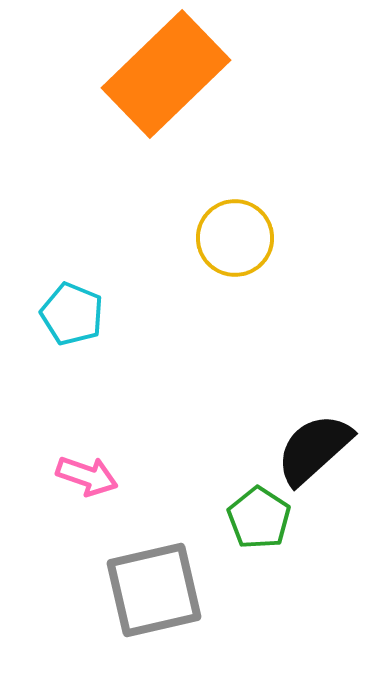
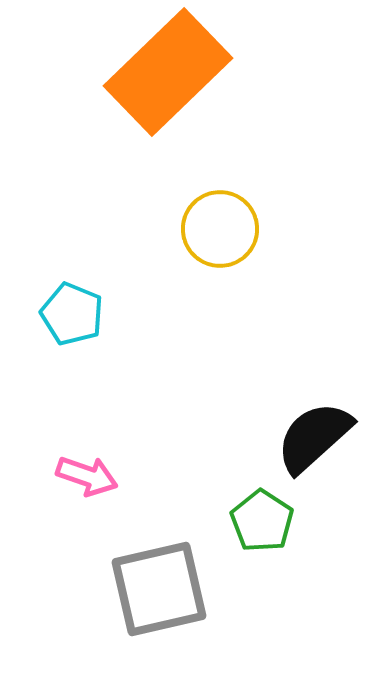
orange rectangle: moved 2 px right, 2 px up
yellow circle: moved 15 px left, 9 px up
black semicircle: moved 12 px up
green pentagon: moved 3 px right, 3 px down
gray square: moved 5 px right, 1 px up
